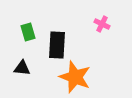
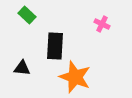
green rectangle: moved 1 px left, 17 px up; rotated 30 degrees counterclockwise
black rectangle: moved 2 px left, 1 px down
